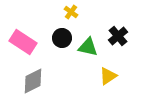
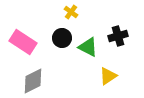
black cross: rotated 24 degrees clockwise
green triangle: rotated 15 degrees clockwise
